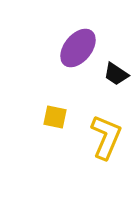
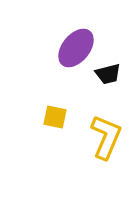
purple ellipse: moved 2 px left
black trapezoid: moved 8 px left; rotated 48 degrees counterclockwise
